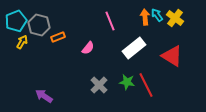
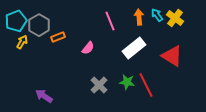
orange arrow: moved 6 px left
gray hexagon: rotated 15 degrees clockwise
